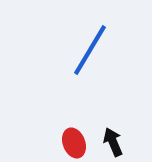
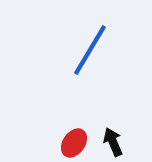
red ellipse: rotated 56 degrees clockwise
